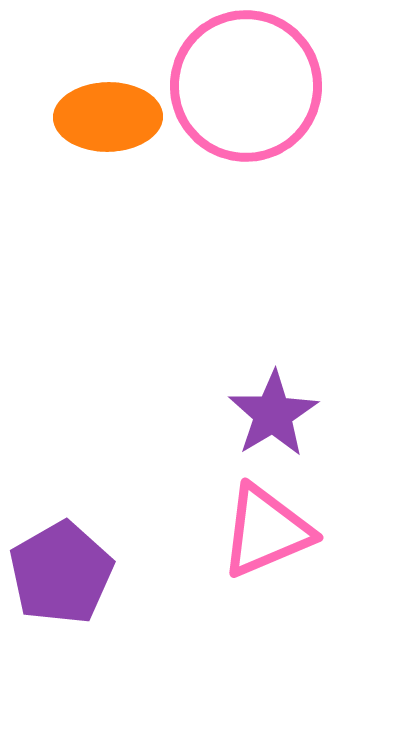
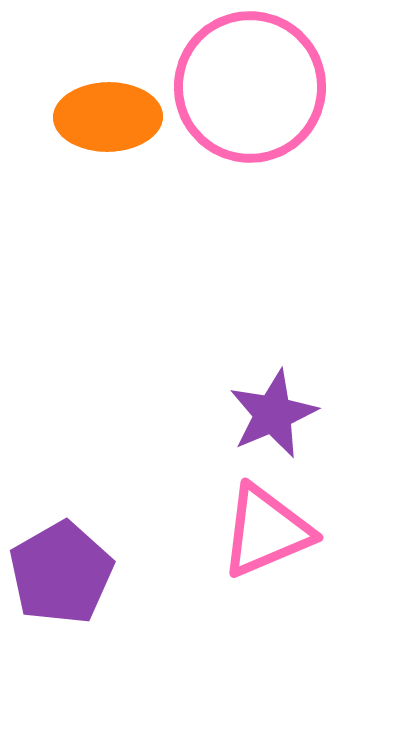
pink circle: moved 4 px right, 1 px down
purple star: rotated 8 degrees clockwise
